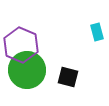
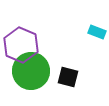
cyan rectangle: rotated 54 degrees counterclockwise
green circle: moved 4 px right, 1 px down
